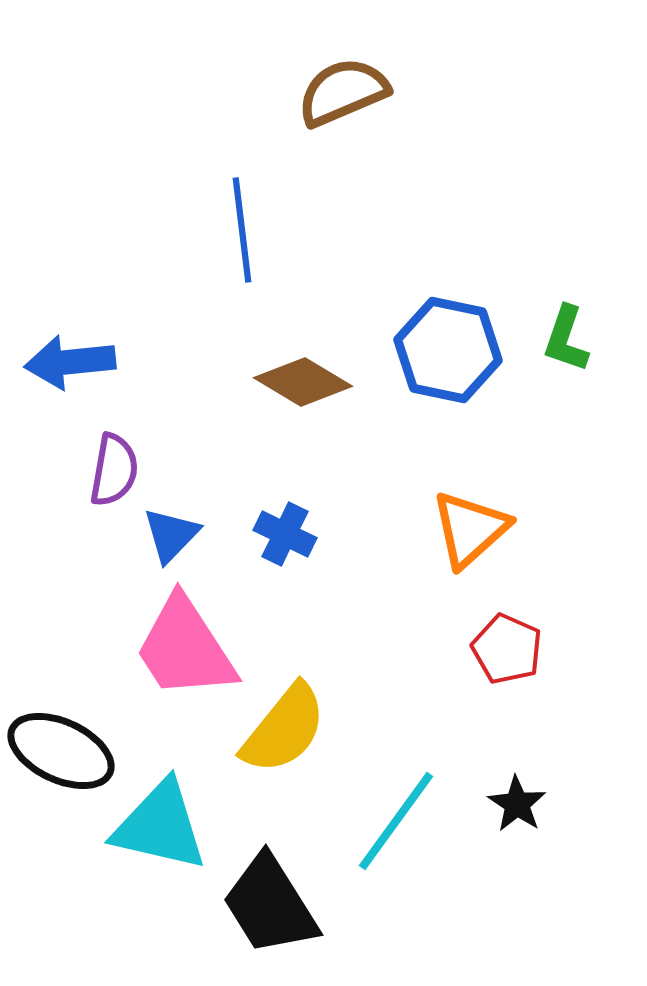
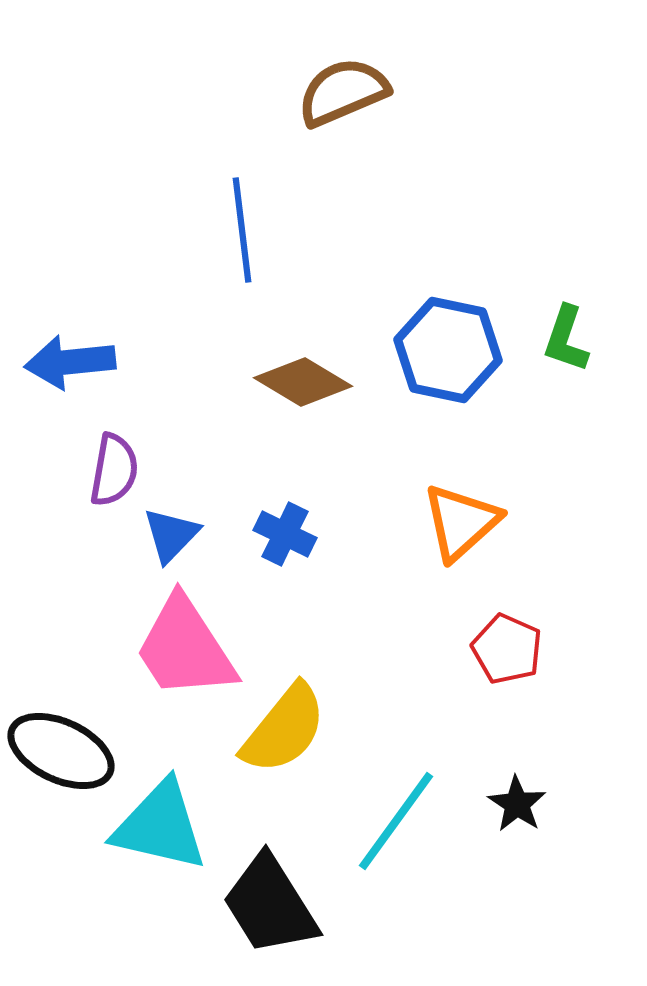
orange triangle: moved 9 px left, 7 px up
